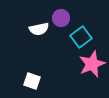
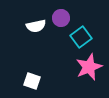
white semicircle: moved 3 px left, 3 px up
pink star: moved 3 px left, 3 px down
